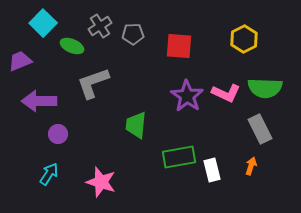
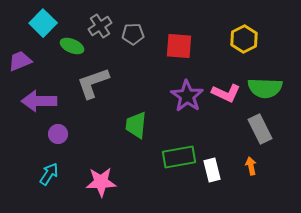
orange arrow: rotated 30 degrees counterclockwise
pink star: rotated 20 degrees counterclockwise
